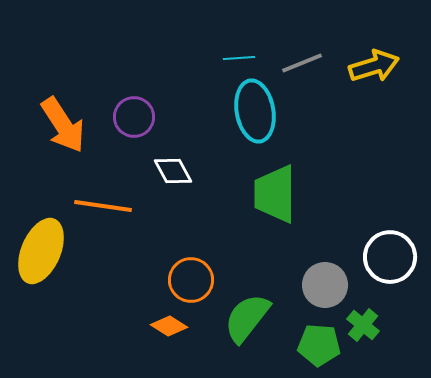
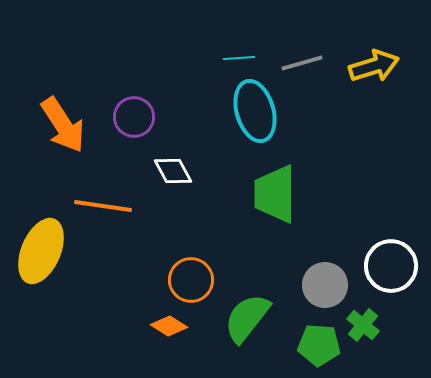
gray line: rotated 6 degrees clockwise
cyan ellipse: rotated 6 degrees counterclockwise
white circle: moved 1 px right, 9 px down
